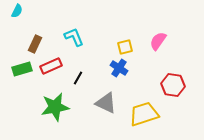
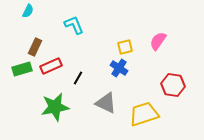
cyan semicircle: moved 11 px right
cyan L-shape: moved 12 px up
brown rectangle: moved 3 px down
